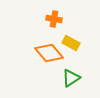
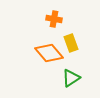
yellow rectangle: rotated 42 degrees clockwise
